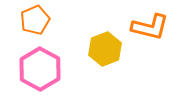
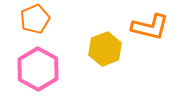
orange pentagon: moved 1 px up
pink hexagon: moved 2 px left
